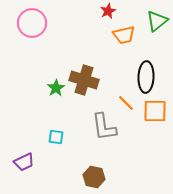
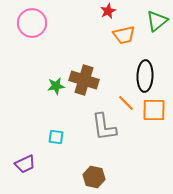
black ellipse: moved 1 px left, 1 px up
green star: moved 2 px up; rotated 24 degrees clockwise
orange square: moved 1 px left, 1 px up
purple trapezoid: moved 1 px right, 2 px down
